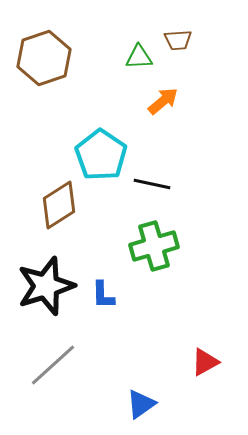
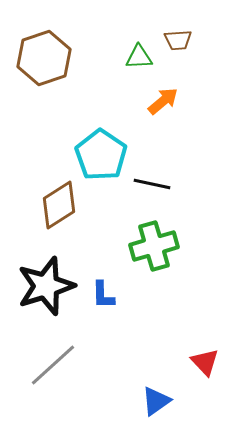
red triangle: rotated 44 degrees counterclockwise
blue triangle: moved 15 px right, 3 px up
